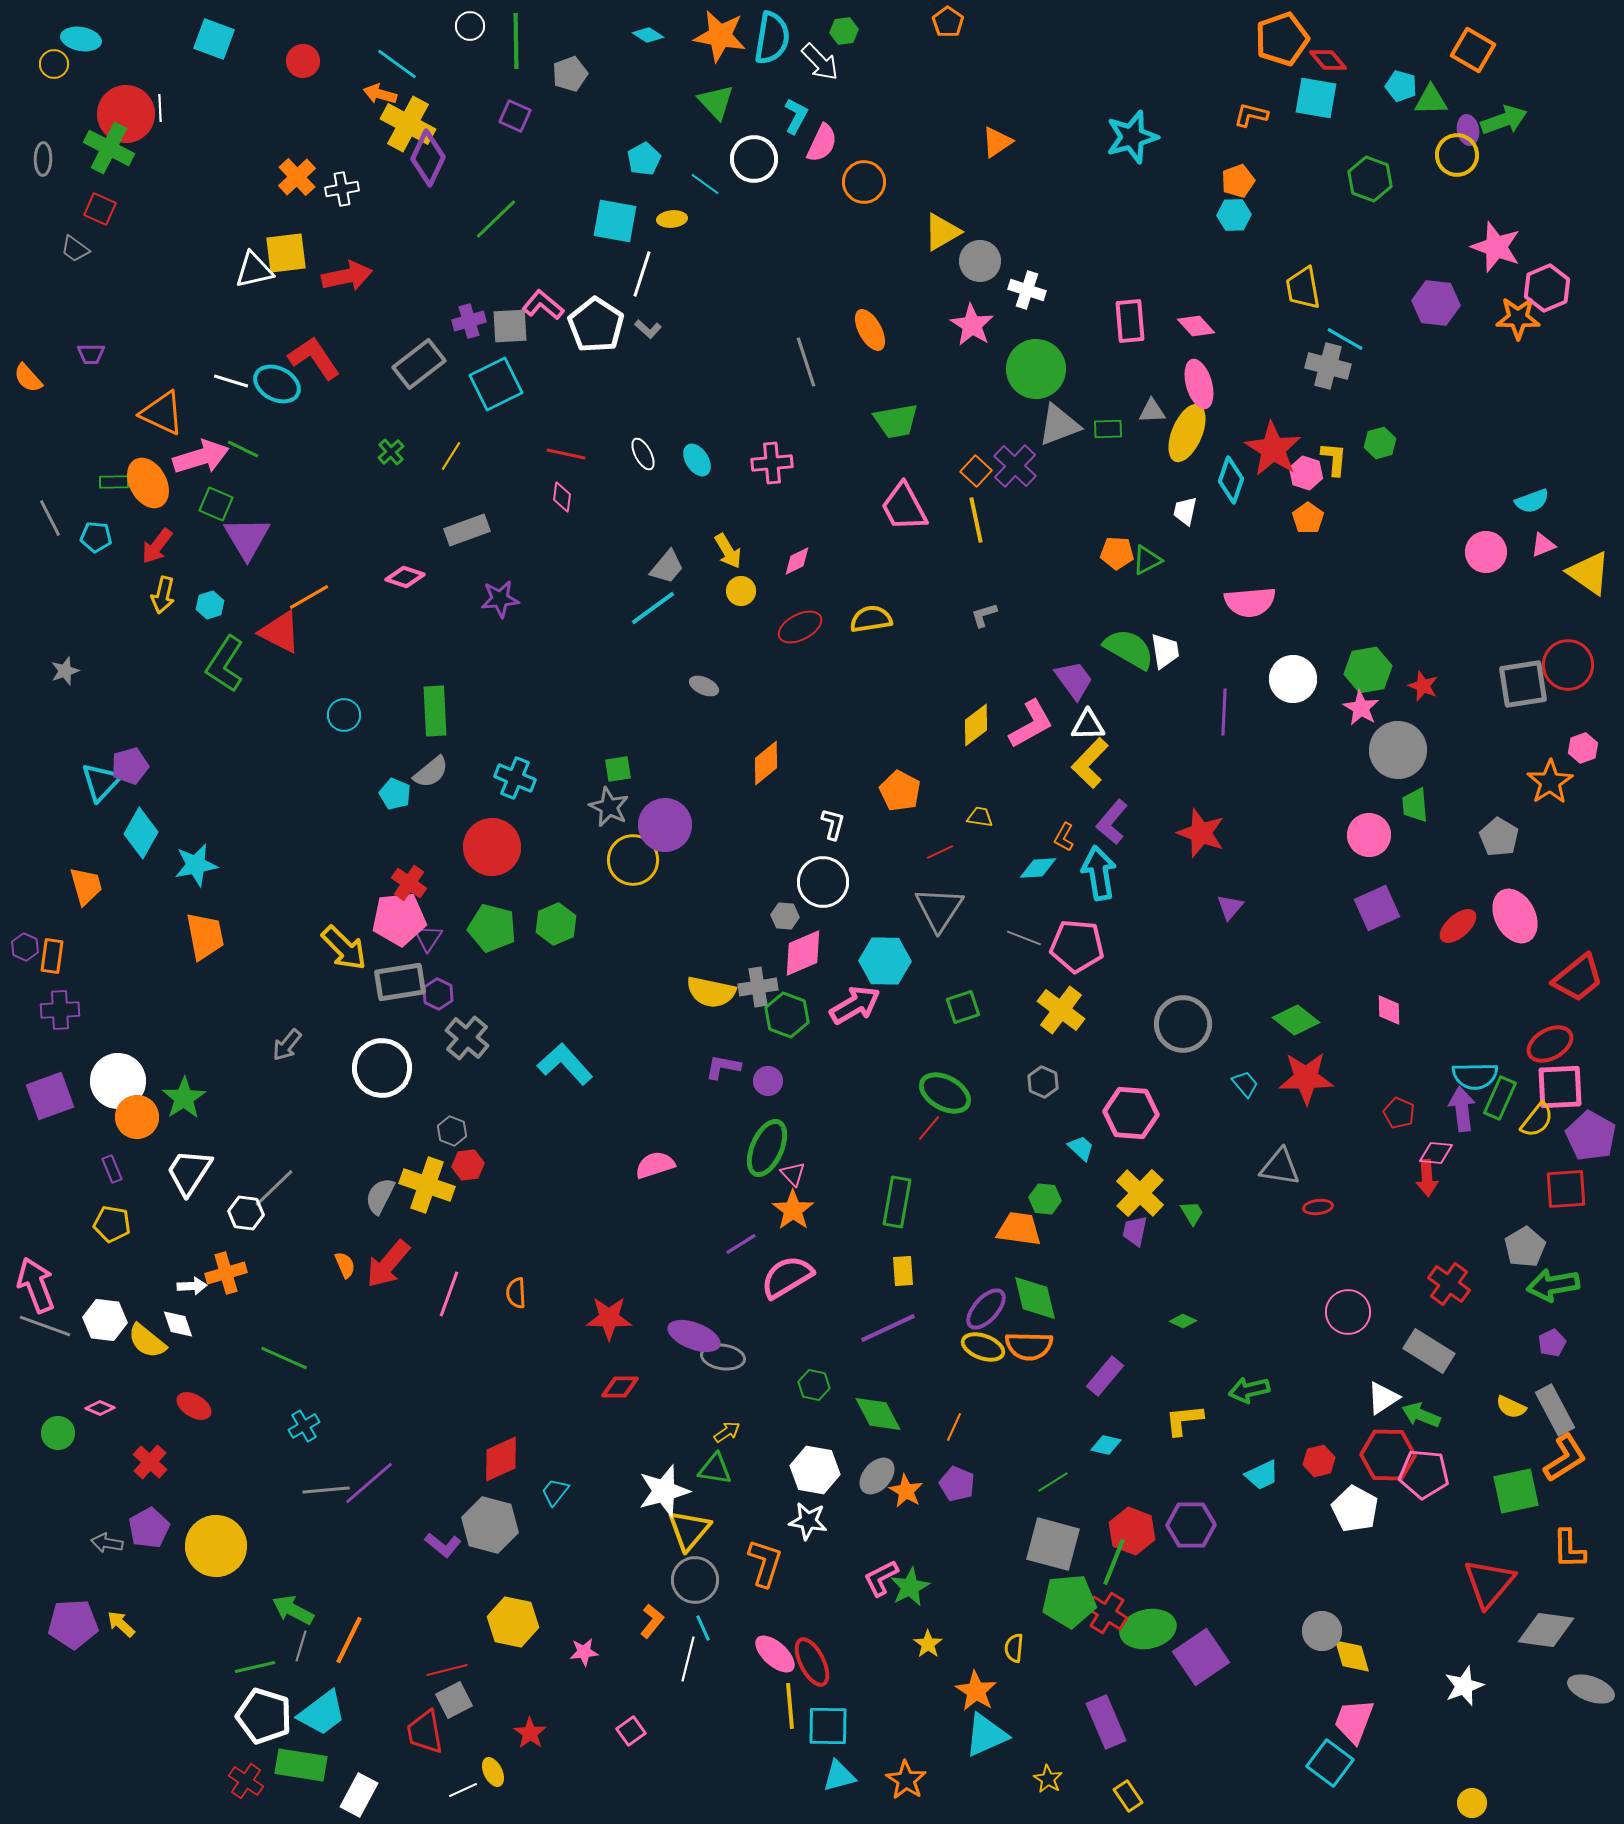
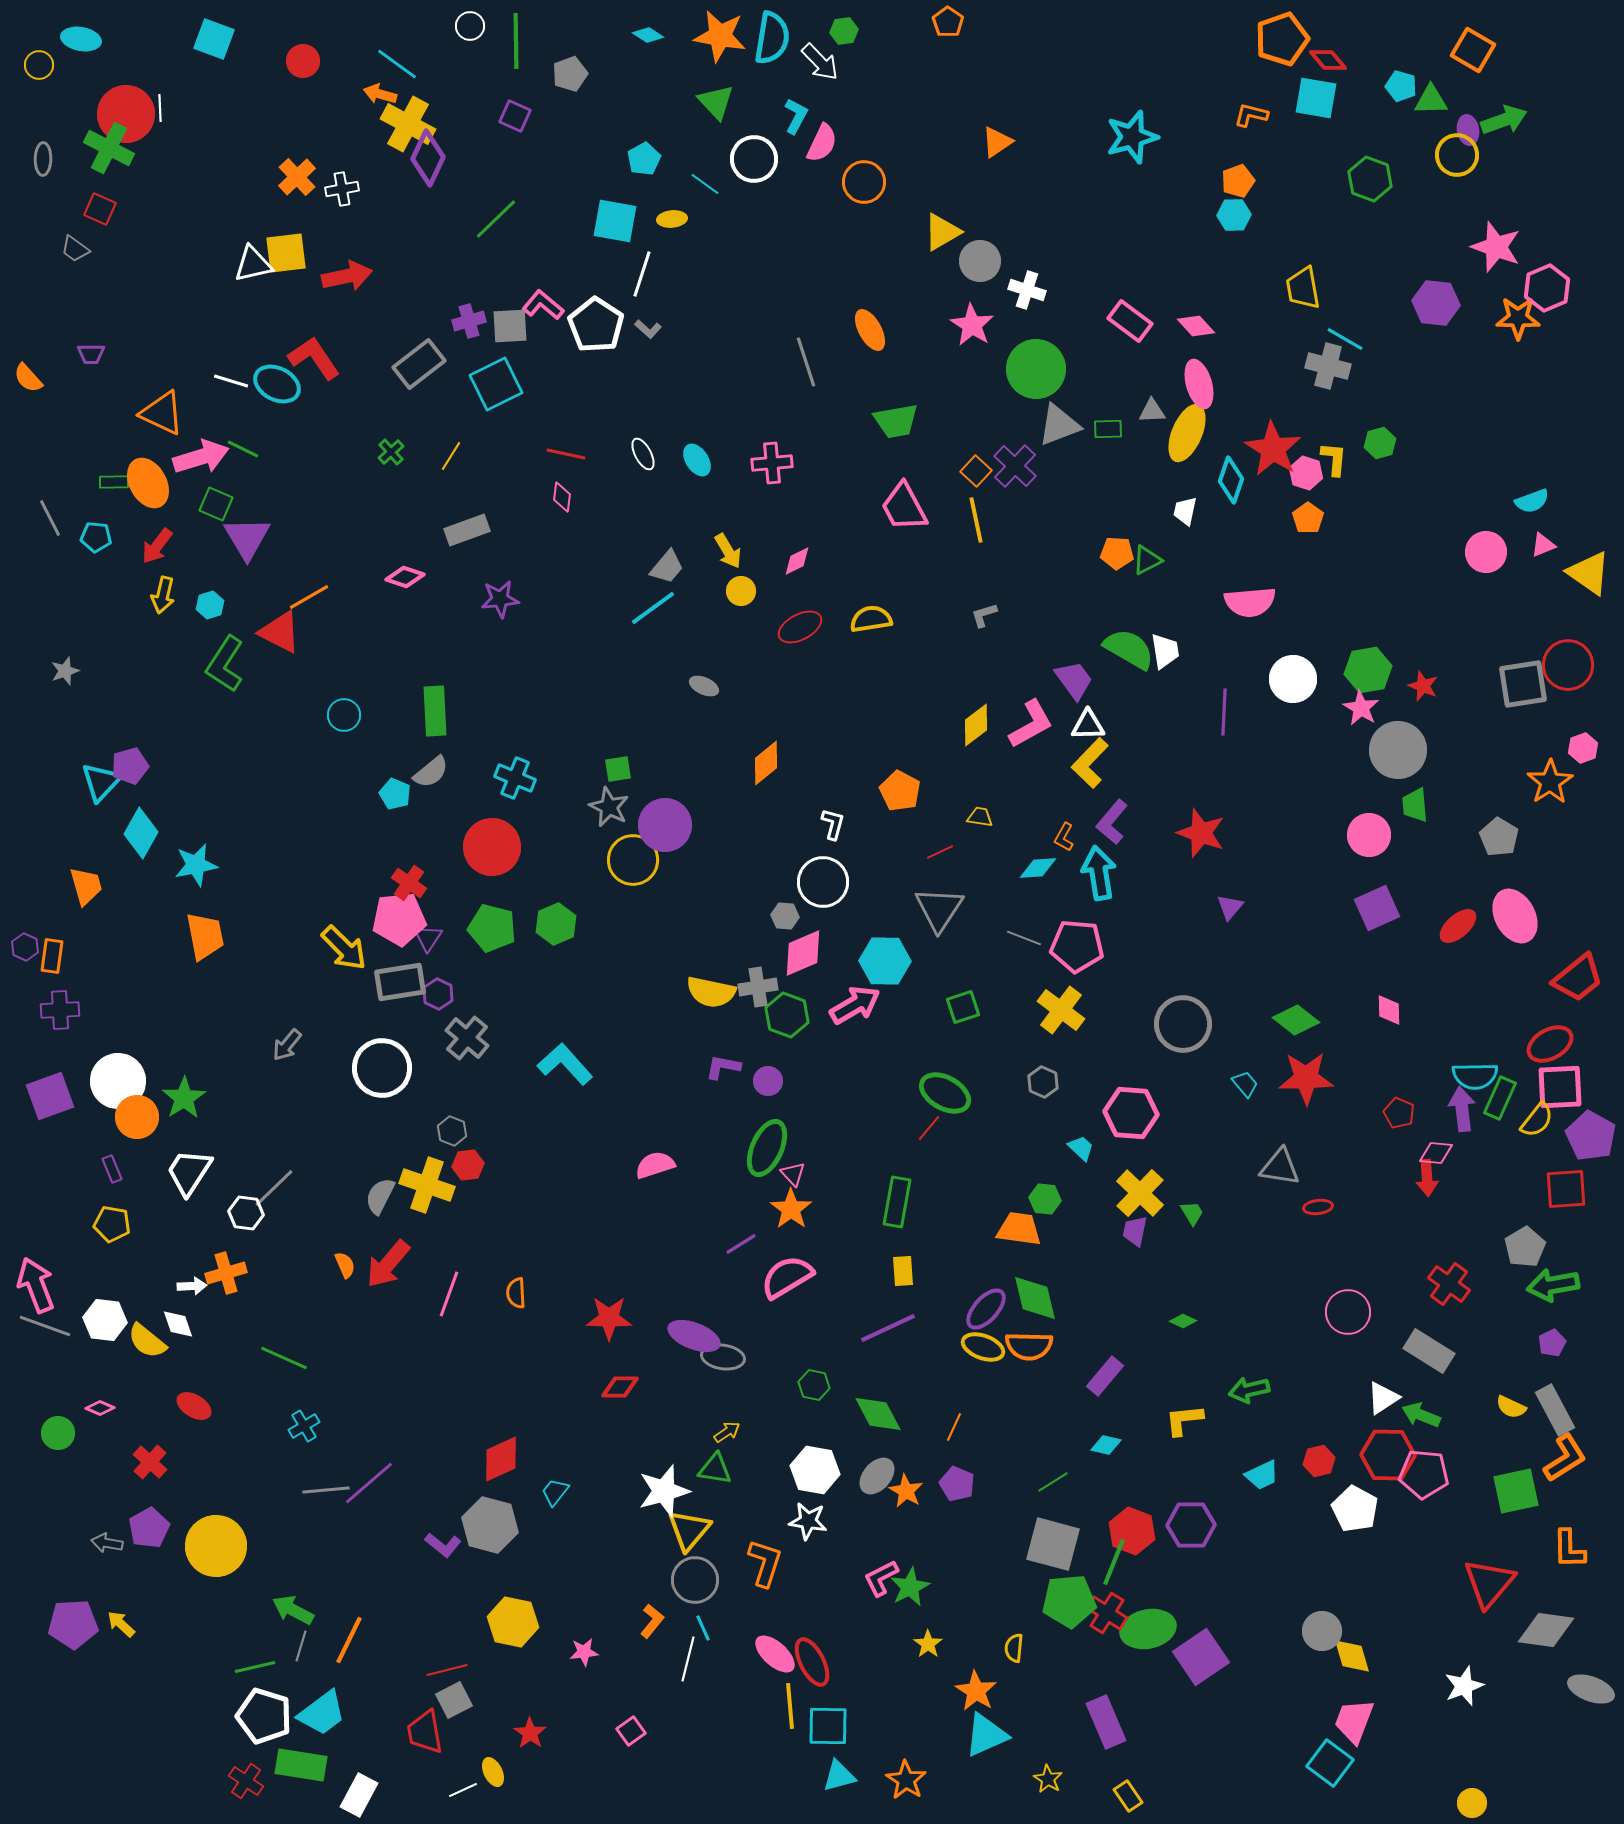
yellow circle at (54, 64): moved 15 px left, 1 px down
white triangle at (254, 270): moved 1 px left, 6 px up
pink rectangle at (1130, 321): rotated 48 degrees counterclockwise
orange star at (793, 1210): moved 2 px left, 1 px up
